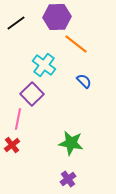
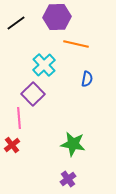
orange line: rotated 25 degrees counterclockwise
cyan cross: rotated 10 degrees clockwise
blue semicircle: moved 3 px right, 2 px up; rotated 56 degrees clockwise
purple square: moved 1 px right
pink line: moved 1 px right, 1 px up; rotated 15 degrees counterclockwise
green star: moved 2 px right, 1 px down
